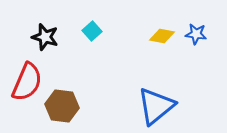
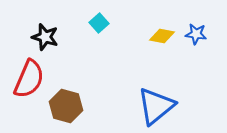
cyan square: moved 7 px right, 8 px up
red semicircle: moved 2 px right, 3 px up
brown hexagon: moved 4 px right; rotated 8 degrees clockwise
